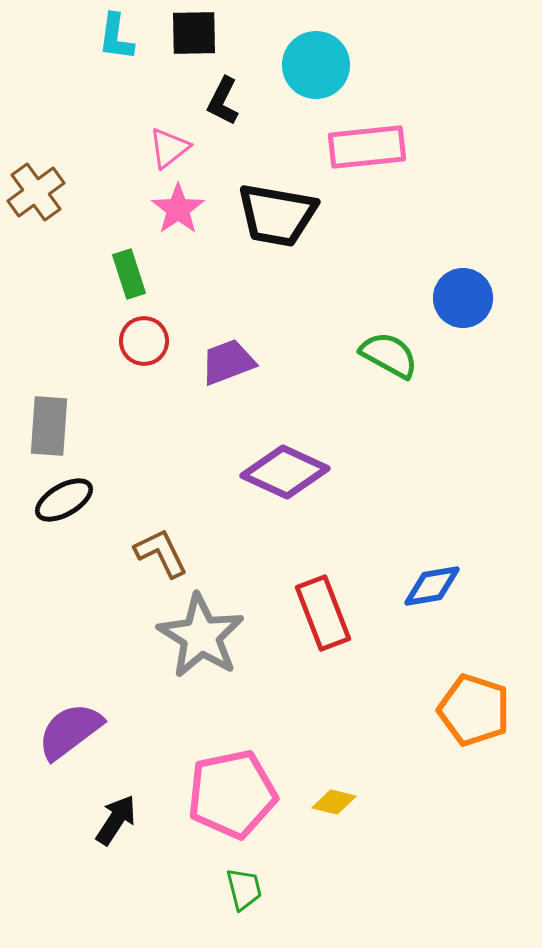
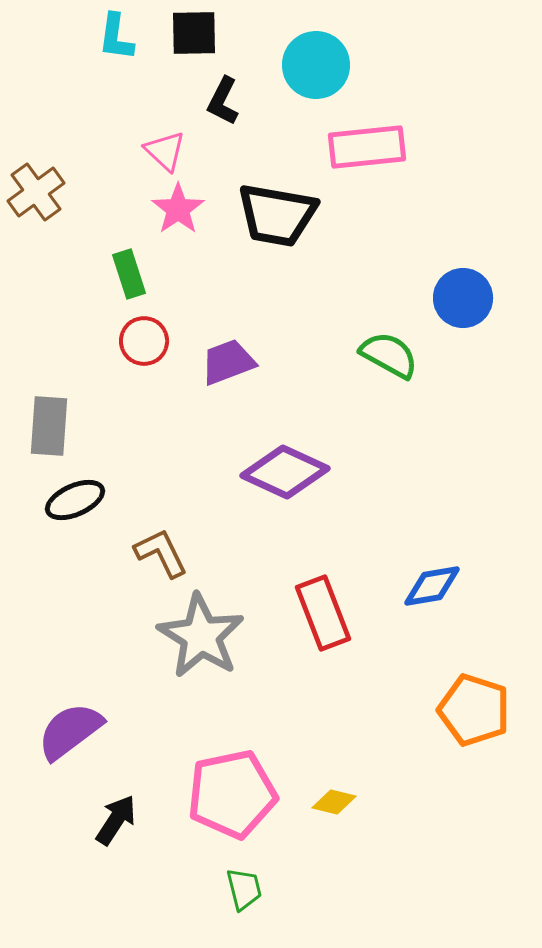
pink triangle: moved 4 px left, 3 px down; rotated 39 degrees counterclockwise
black ellipse: moved 11 px right; rotated 6 degrees clockwise
